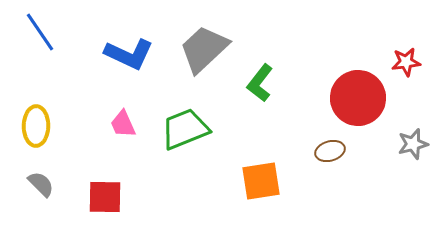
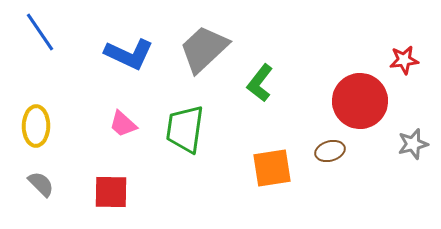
red star: moved 2 px left, 2 px up
red circle: moved 2 px right, 3 px down
pink trapezoid: rotated 24 degrees counterclockwise
green trapezoid: rotated 60 degrees counterclockwise
orange square: moved 11 px right, 13 px up
red square: moved 6 px right, 5 px up
